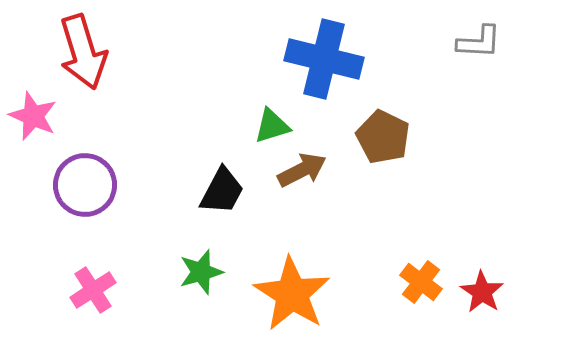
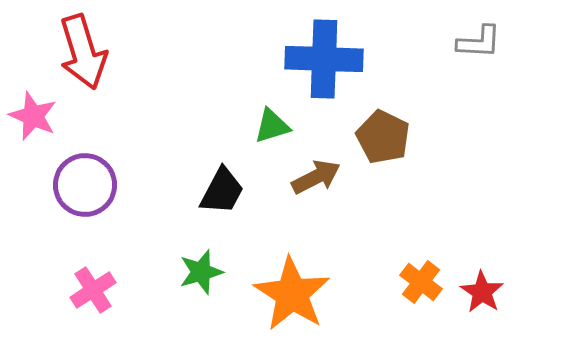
blue cross: rotated 12 degrees counterclockwise
brown arrow: moved 14 px right, 7 px down
